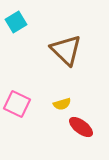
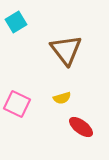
brown triangle: rotated 8 degrees clockwise
yellow semicircle: moved 6 px up
